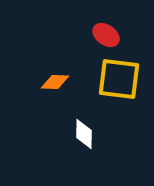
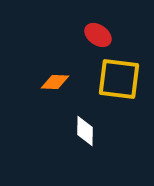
red ellipse: moved 8 px left
white diamond: moved 1 px right, 3 px up
